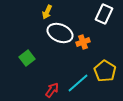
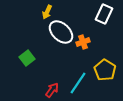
white ellipse: moved 1 px right, 1 px up; rotated 20 degrees clockwise
yellow pentagon: moved 1 px up
cyan line: rotated 15 degrees counterclockwise
